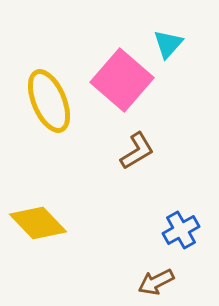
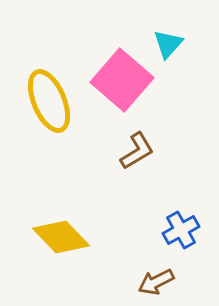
yellow diamond: moved 23 px right, 14 px down
